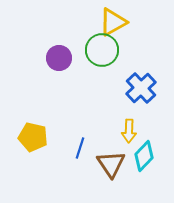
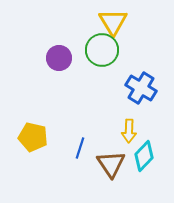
yellow triangle: rotated 32 degrees counterclockwise
blue cross: rotated 16 degrees counterclockwise
